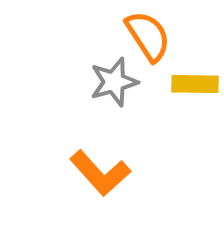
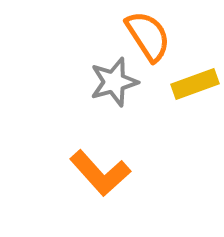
yellow rectangle: rotated 21 degrees counterclockwise
